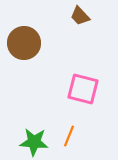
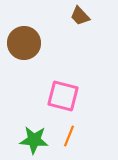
pink square: moved 20 px left, 7 px down
green star: moved 2 px up
